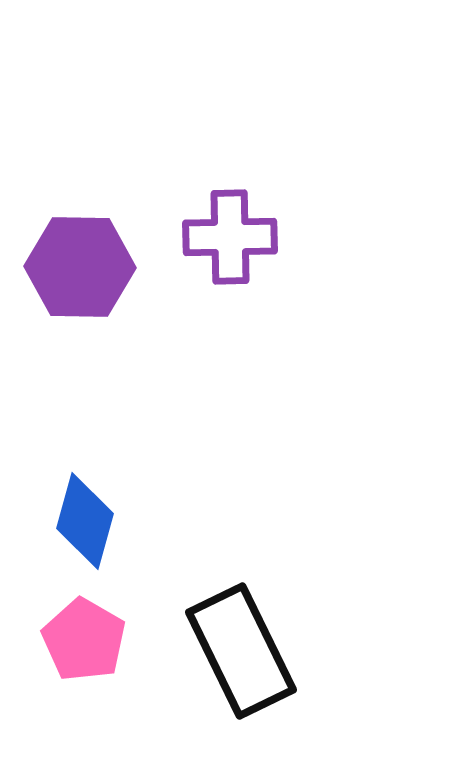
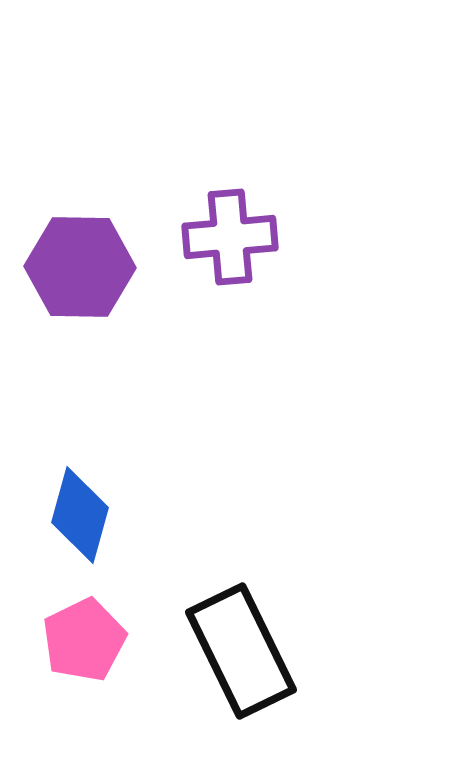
purple cross: rotated 4 degrees counterclockwise
blue diamond: moved 5 px left, 6 px up
pink pentagon: rotated 16 degrees clockwise
